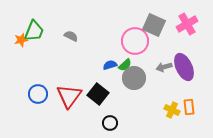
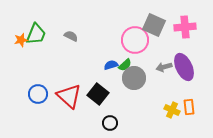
pink cross: moved 2 px left, 3 px down; rotated 25 degrees clockwise
green trapezoid: moved 2 px right, 3 px down
pink circle: moved 1 px up
blue semicircle: moved 1 px right
red triangle: rotated 24 degrees counterclockwise
